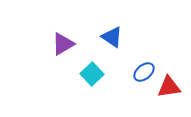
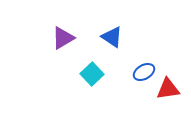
purple triangle: moved 6 px up
blue ellipse: rotated 10 degrees clockwise
red triangle: moved 1 px left, 2 px down
